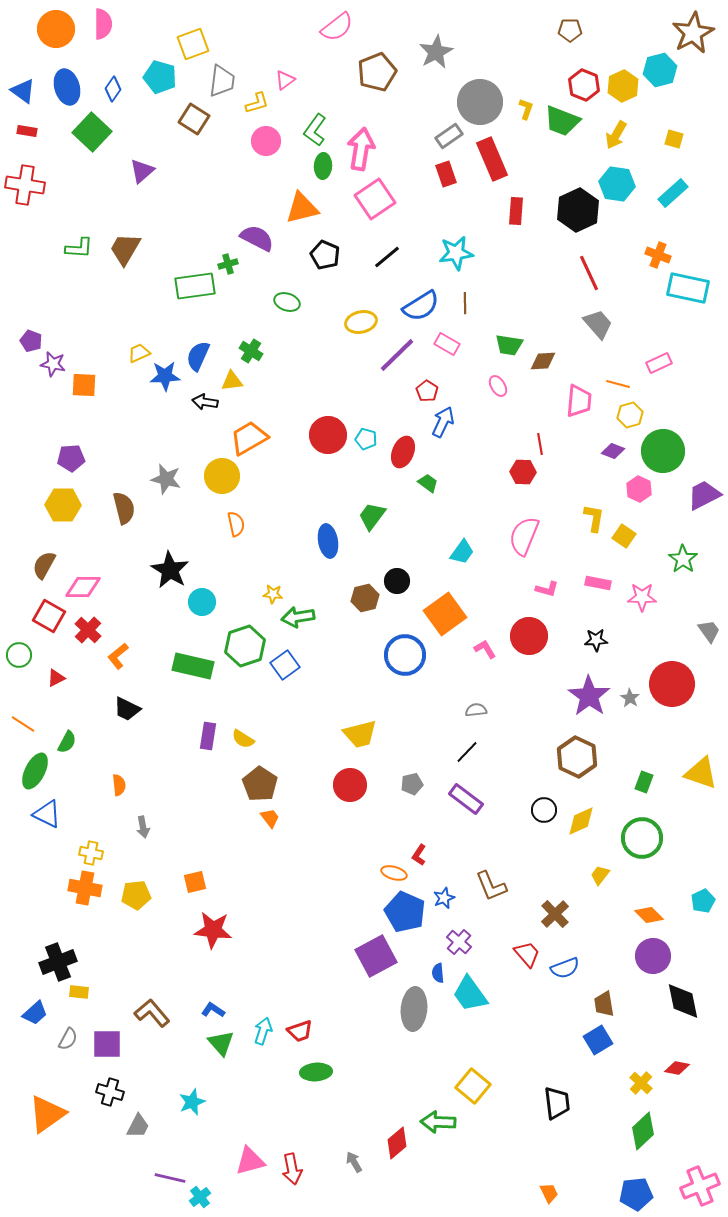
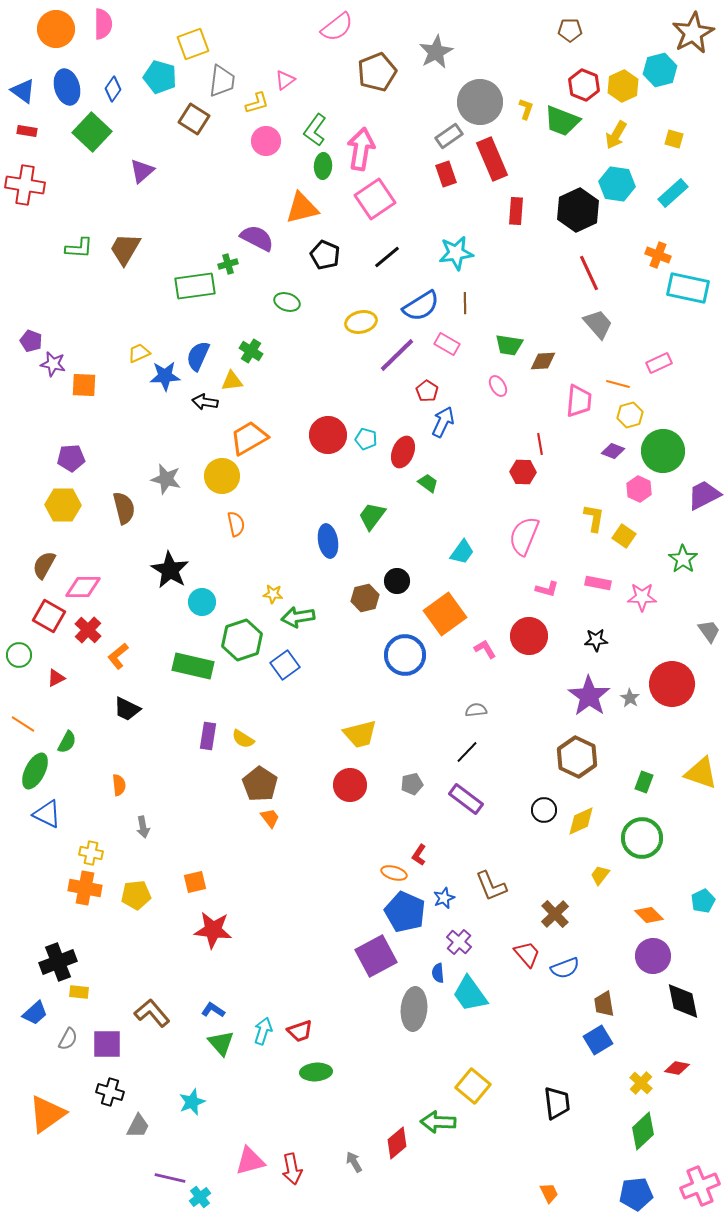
green hexagon at (245, 646): moved 3 px left, 6 px up
